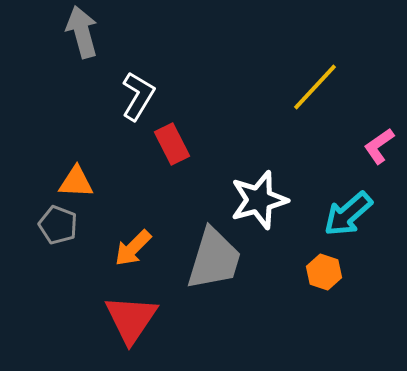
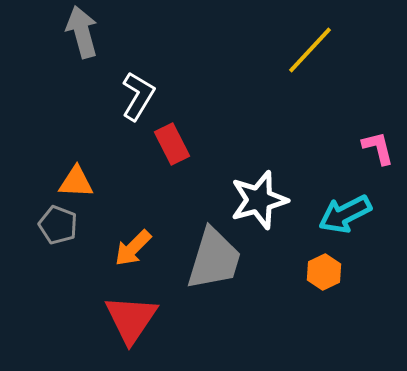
yellow line: moved 5 px left, 37 px up
pink L-shape: moved 1 px left, 2 px down; rotated 111 degrees clockwise
cyan arrow: moved 3 px left; rotated 14 degrees clockwise
orange hexagon: rotated 16 degrees clockwise
